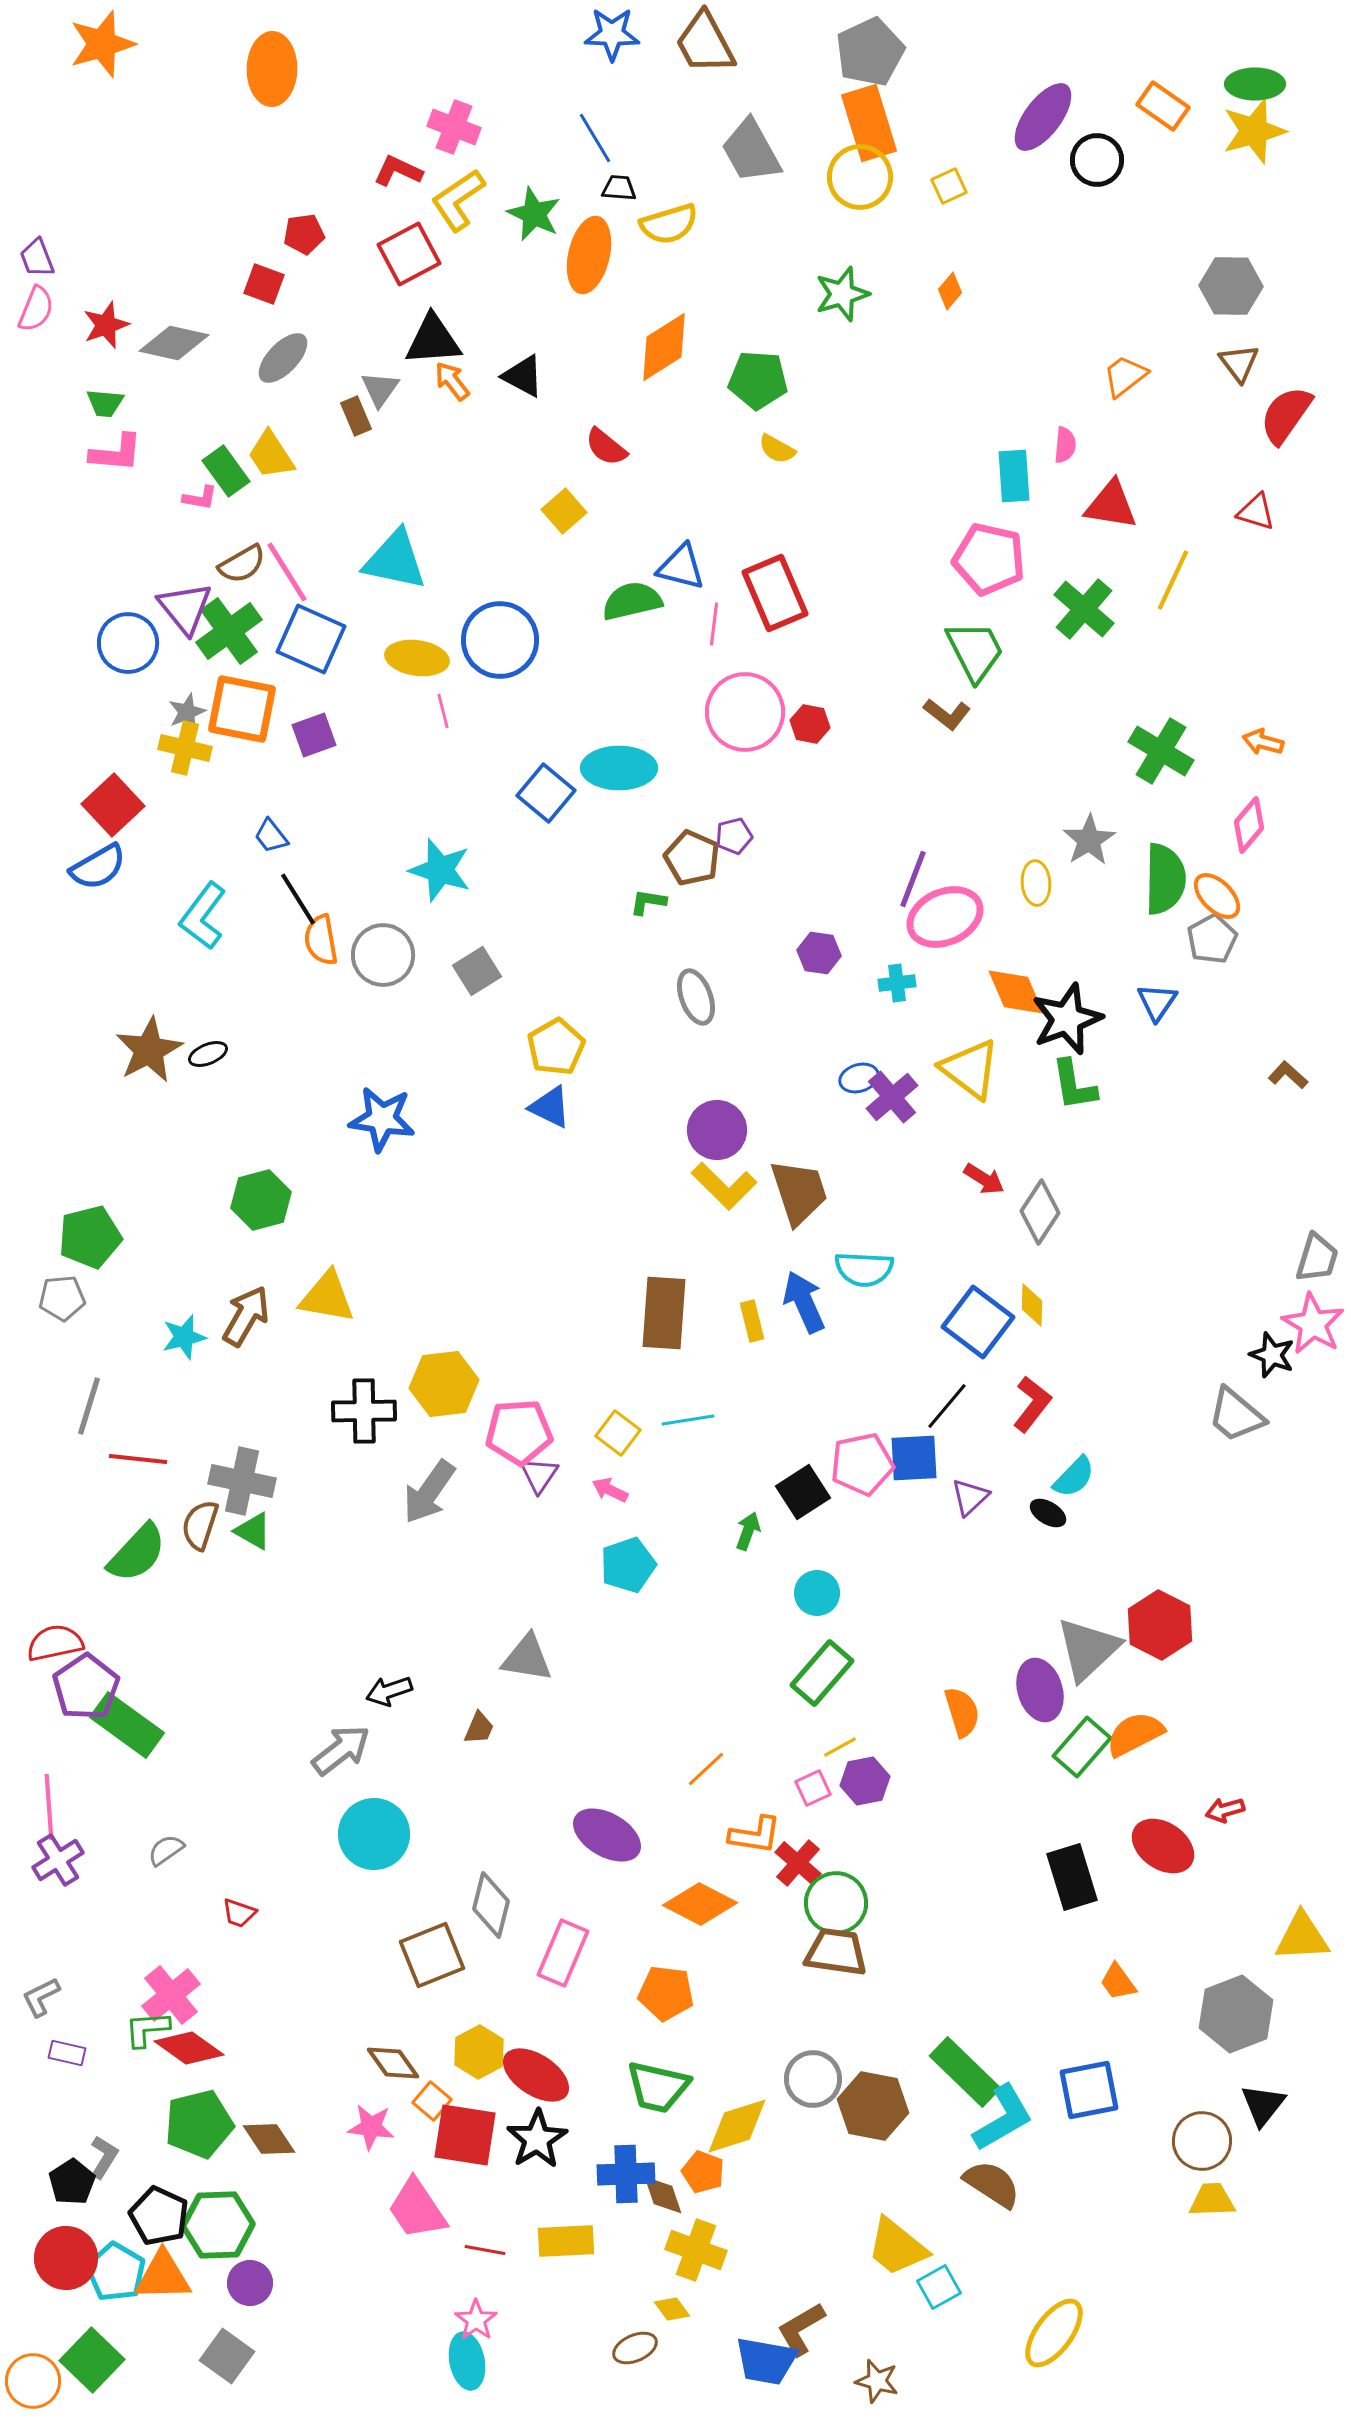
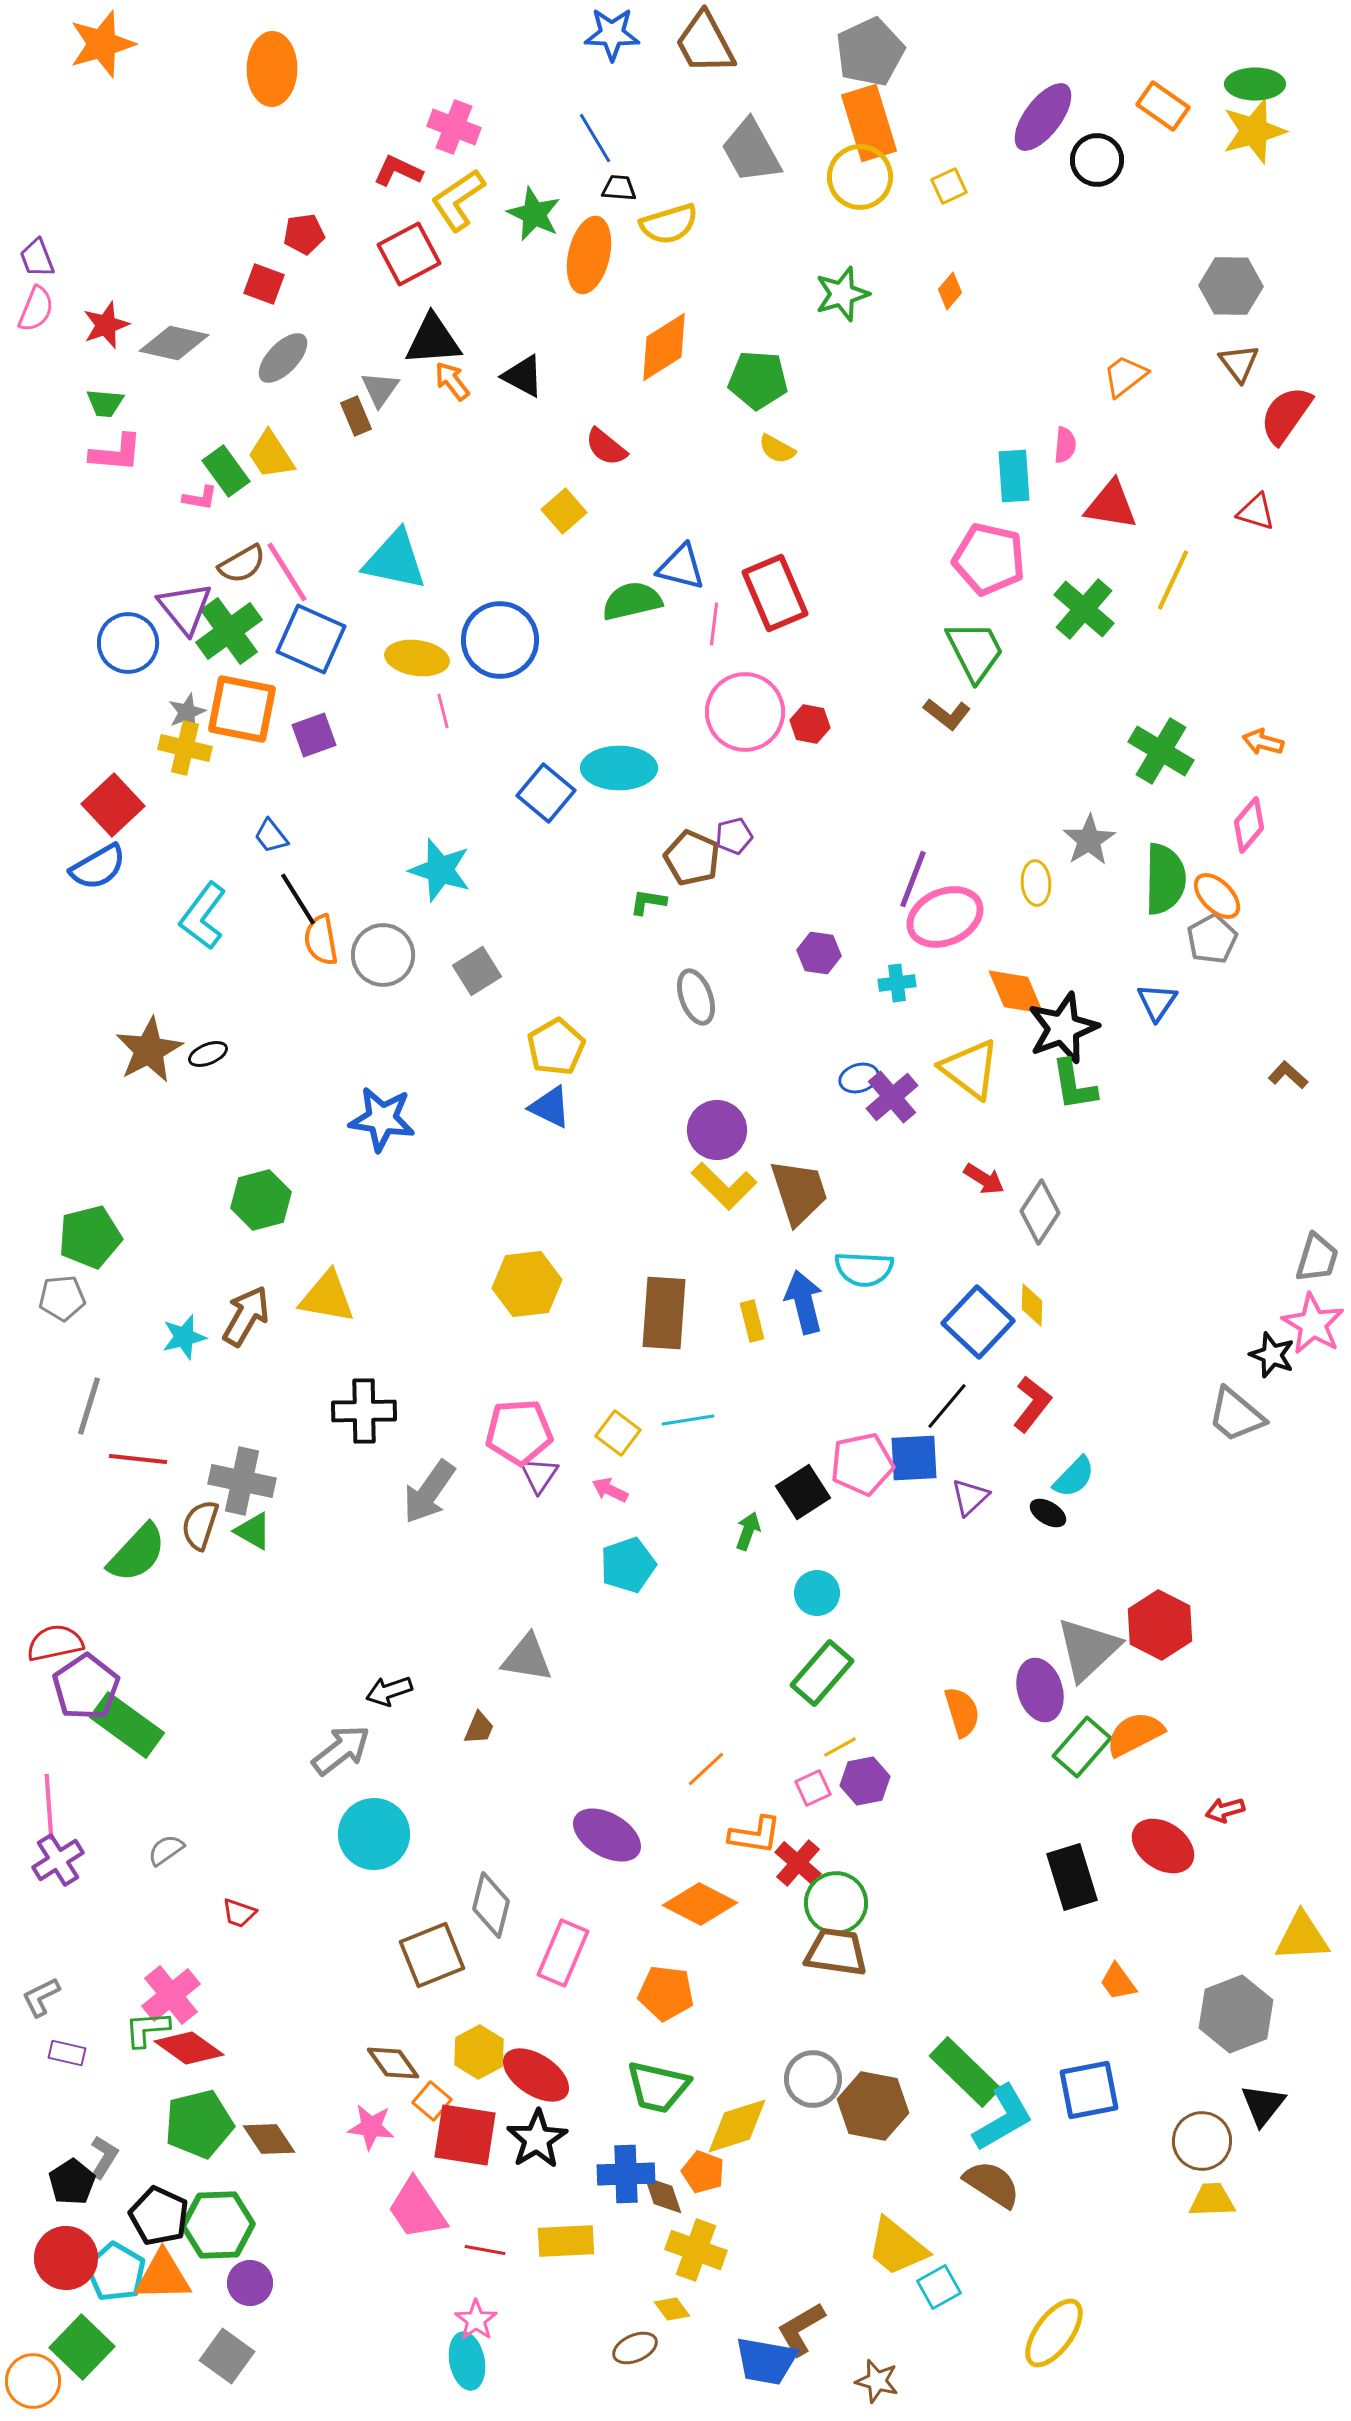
black star at (1067, 1019): moved 4 px left, 9 px down
blue arrow at (804, 1302): rotated 10 degrees clockwise
blue square at (978, 1322): rotated 6 degrees clockwise
yellow hexagon at (444, 1384): moved 83 px right, 100 px up
green square at (92, 2360): moved 10 px left, 13 px up
